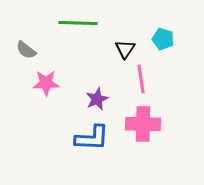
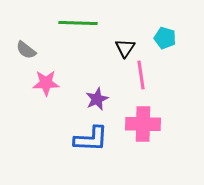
cyan pentagon: moved 2 px right, 1 px up
black triangle: moved 1 px up
pink line: moved 4 px up
blue L-shape: moved 1 px left, 1 px down
